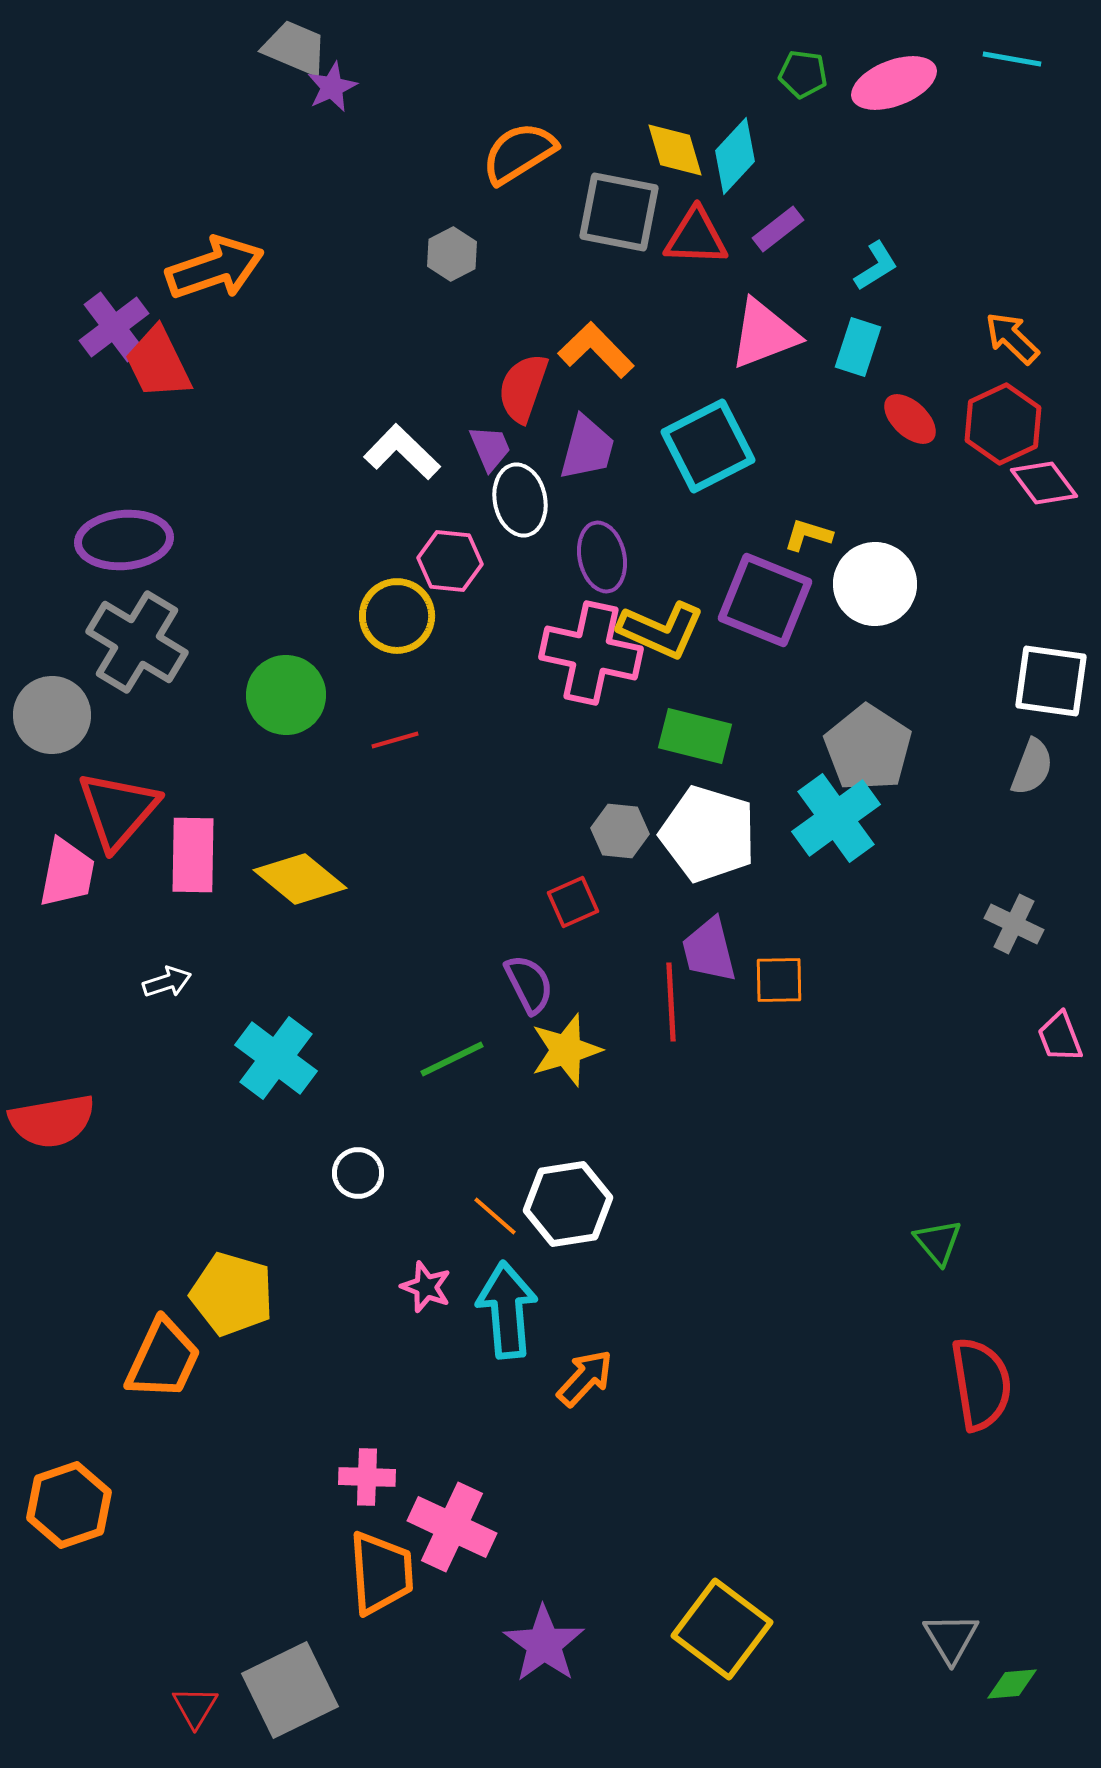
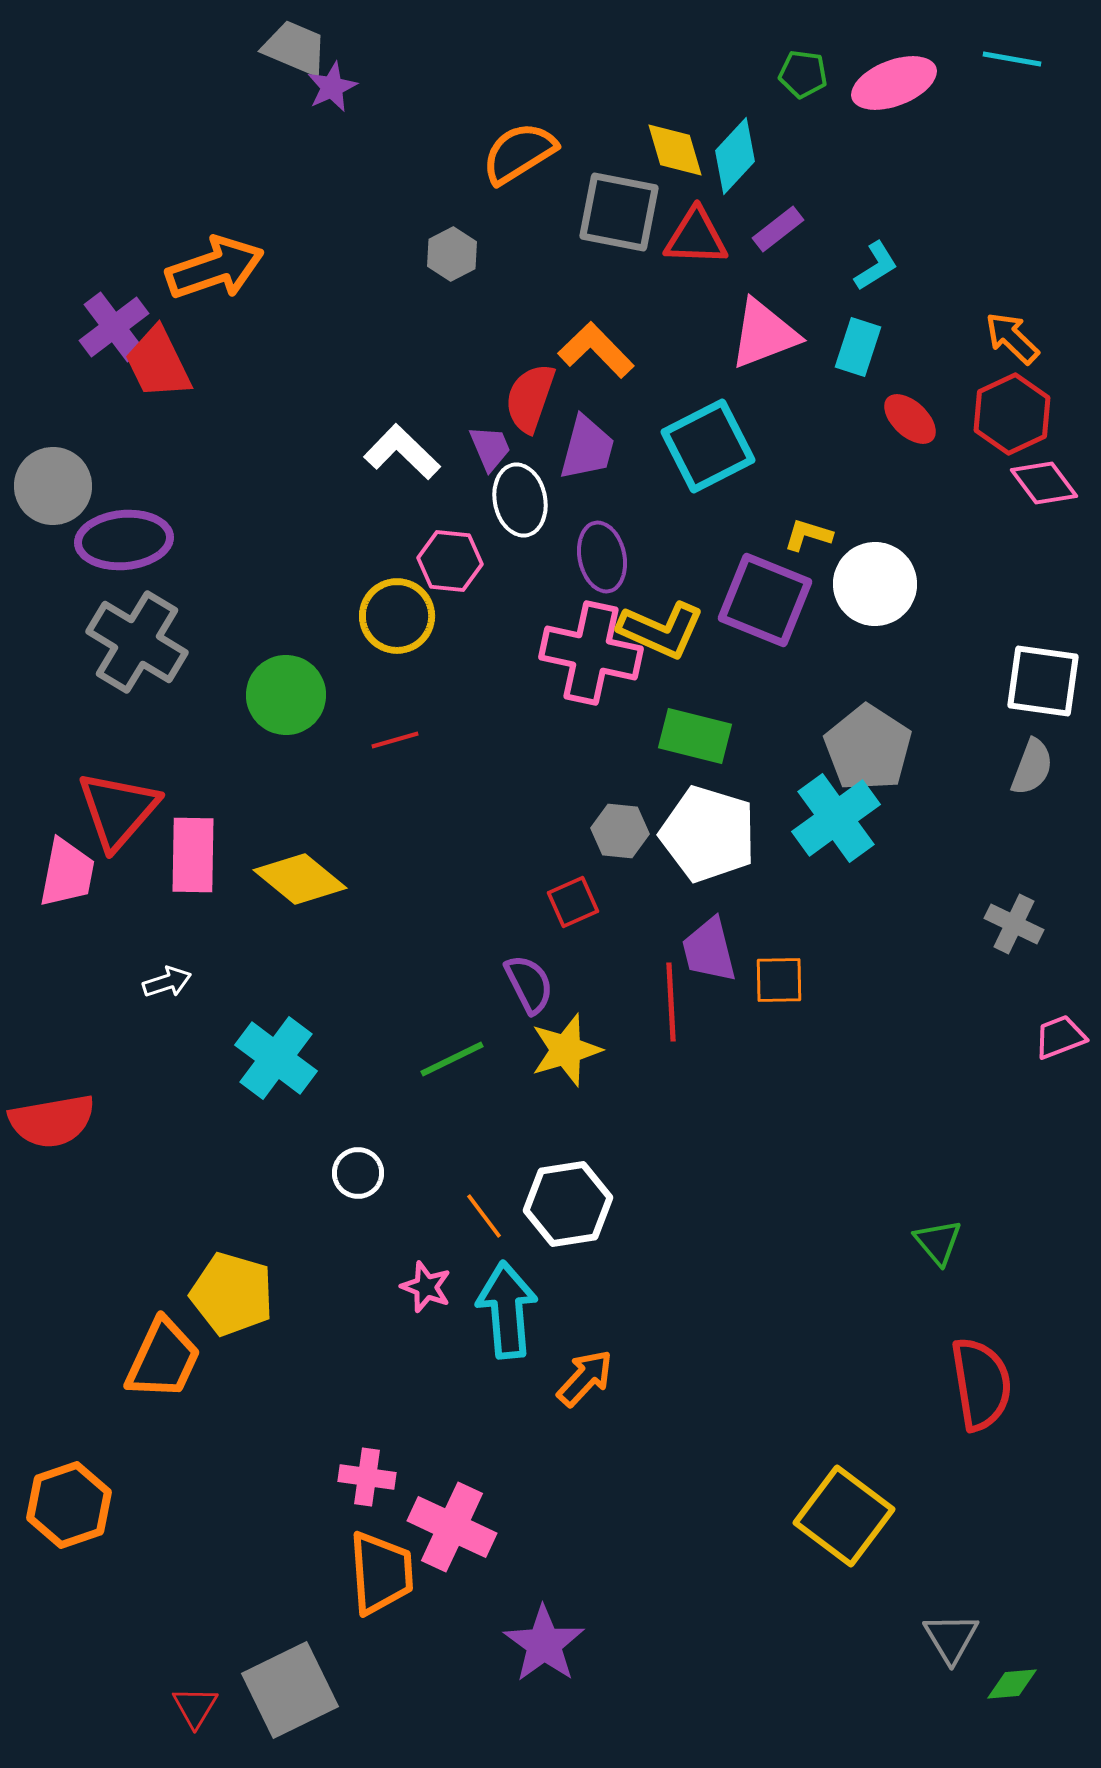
red semicircle at (523, 388): moved 7 px right, 10 px down
red hexagon at (1003, 424): moved 9 px right, 10 px up
white square at (1051, 681): moved 8 px left
gray circle at (52, 715): moved 1 px right, 229 px up
pink trapezoid at (1060, 1037): rotated 90 degrees clockwise
orange line at (495, 1216): moved 11 px left; rotated 12 degrees clockwise
pink cross at (367, 1477): rotated 6 degrees clockwise
yellow square at (722, 1629): moved 122 px right, 113 px up
